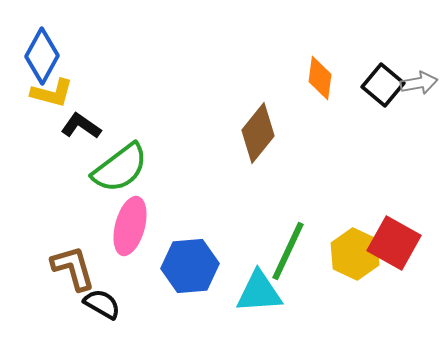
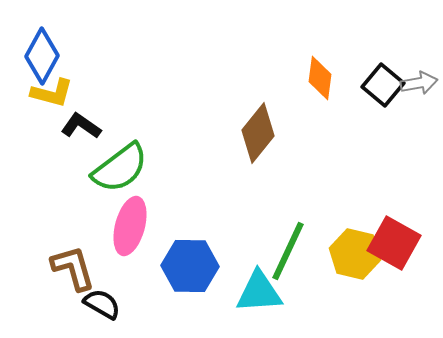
yellow hexagon: rotated 12 degrees counterclockwise
blue hexagon: rotated 6 degrees clockwise
